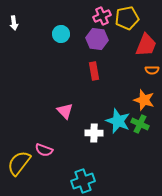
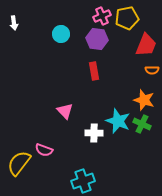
green cross: moved 2 px right
